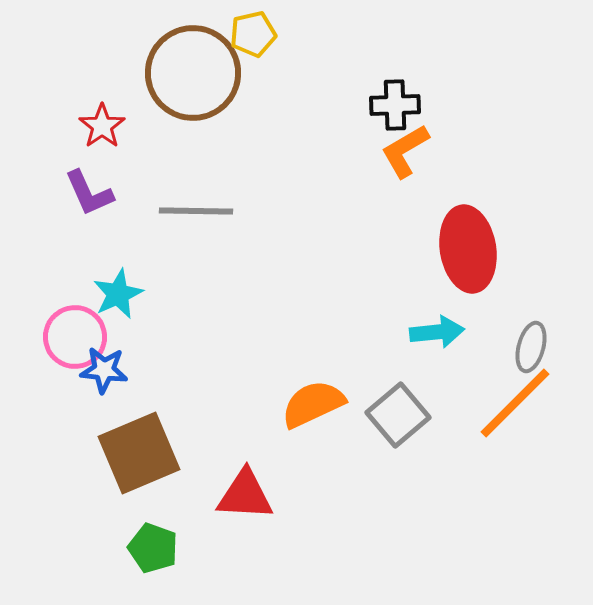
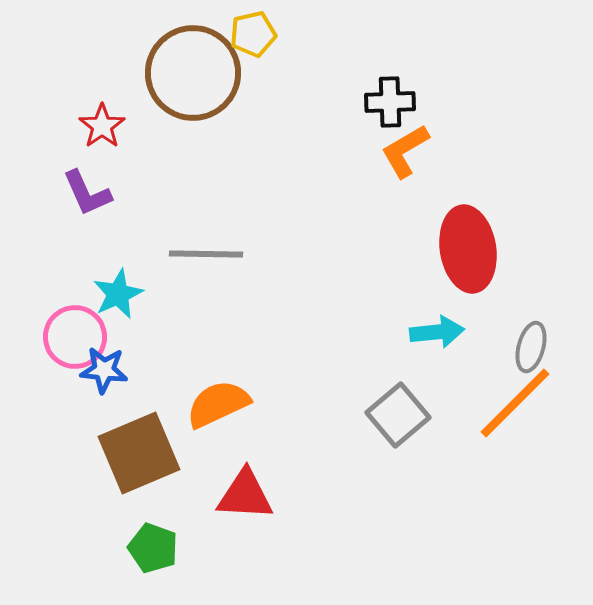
black cross: moved 5 px left, 3 px up
purple L-shape: moved 2 px left
gray line: moved 10 px right, 43 px down
orange semicircle: moved 95 px left
